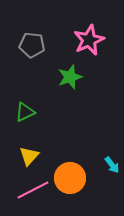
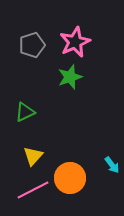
pink star: moved 14 px left, 2 px down
gray pentagon: rotated 25 degrees counterclockwise
yellow triangle: moved 4 px right
